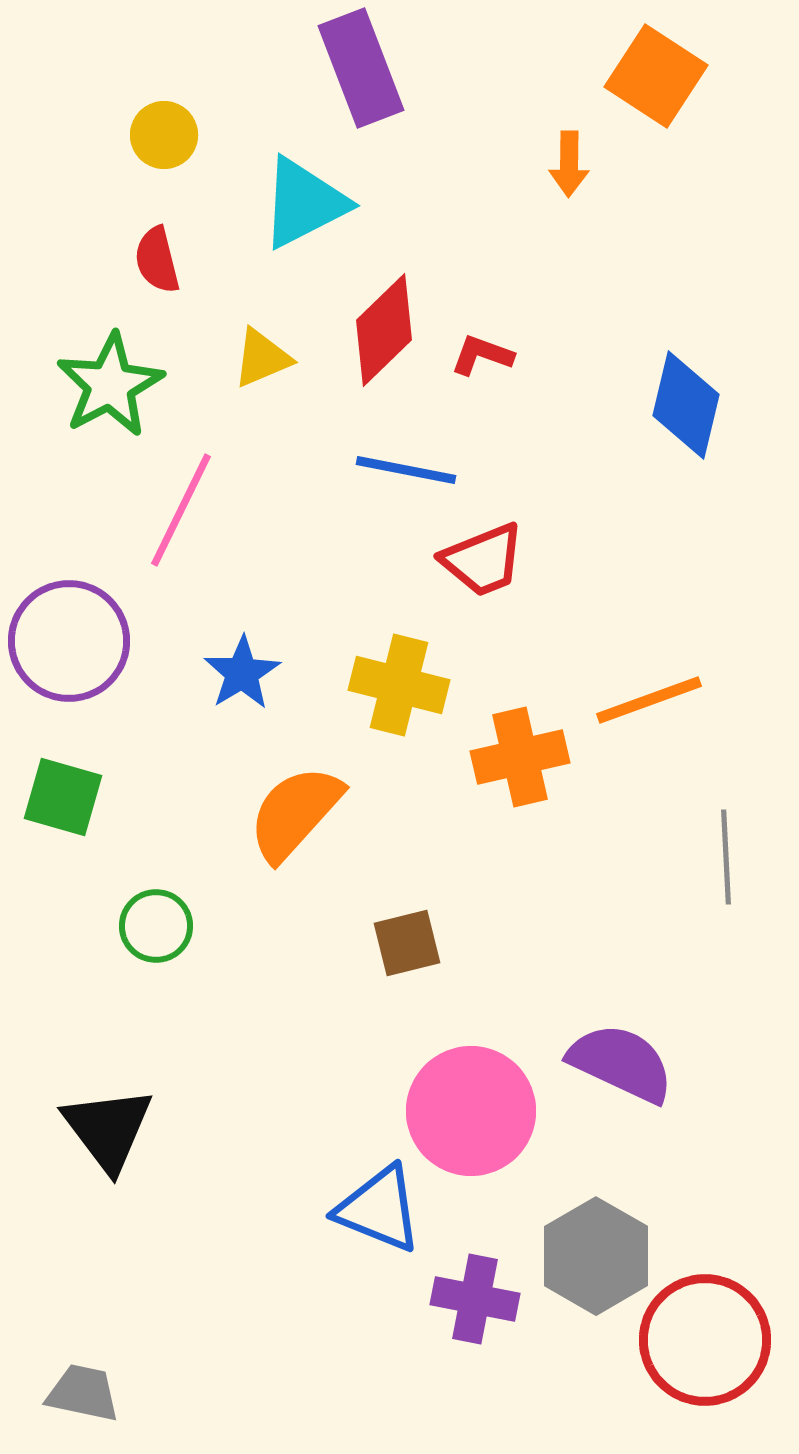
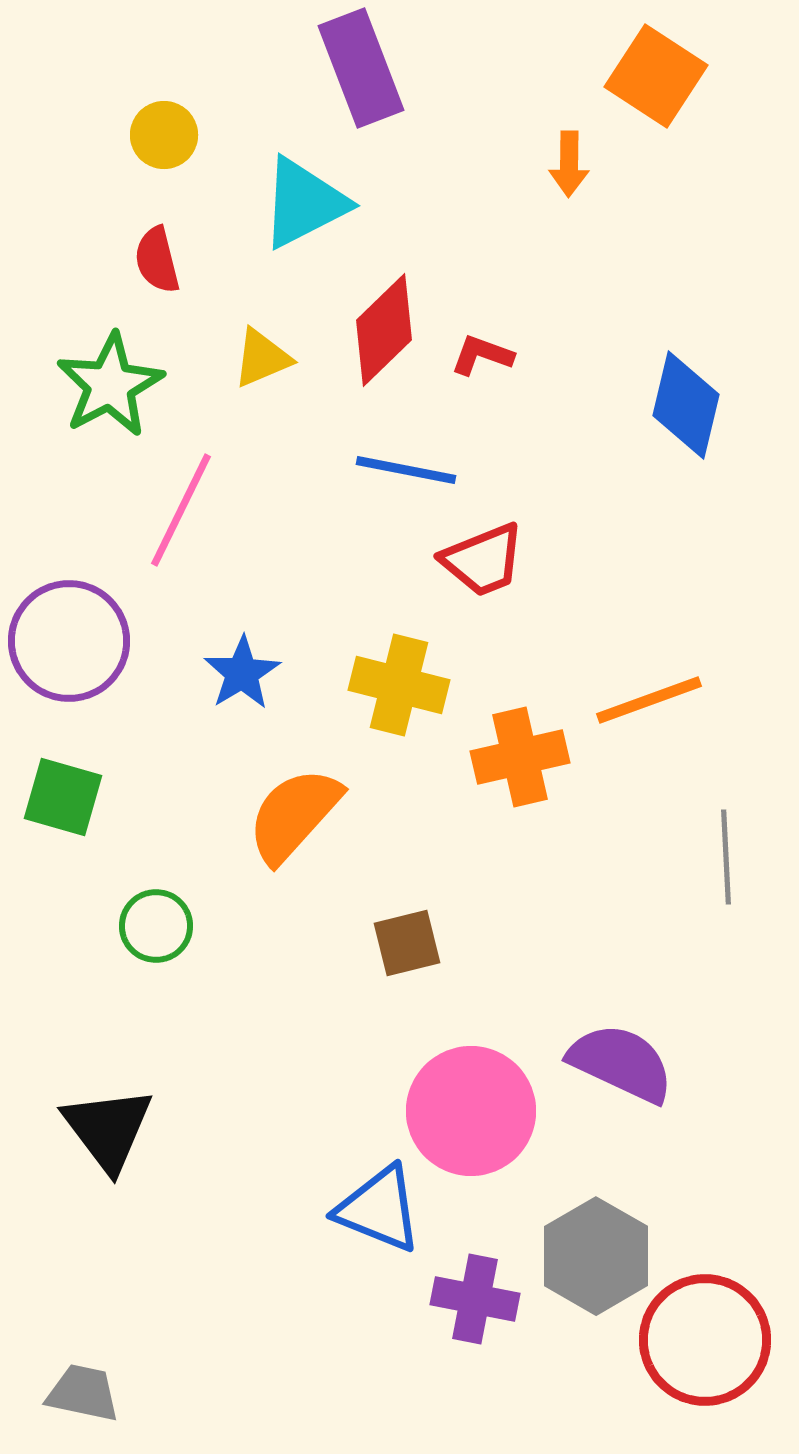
orange semicircle: moved 1 px left, 2 px down
